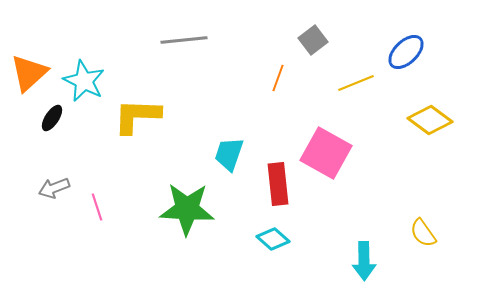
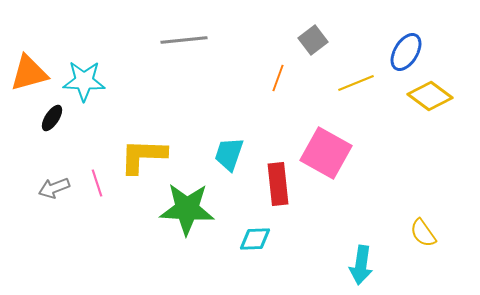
blue ellipse: rotated 15 degrees counterclockwise
orange triangle: rotated 27 degrees clockwise
cyan star: rotated 24 degrees counterclockwise
yellow L-shape: moved 6 px right, 40 px down
yellow diamond: moved 24 px up
pink line: moved 24 px up
cyan diamond: moved 18 px left; rotated 44 degrees counterclockwise
cyan arrow: moved 3 px left, 4 px down; rotated 9 degrees clockwise
